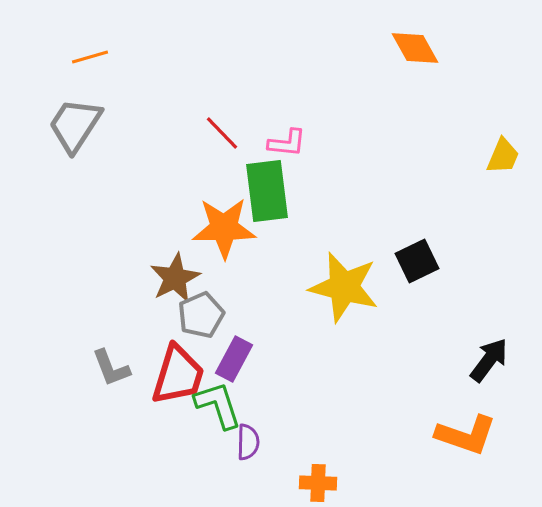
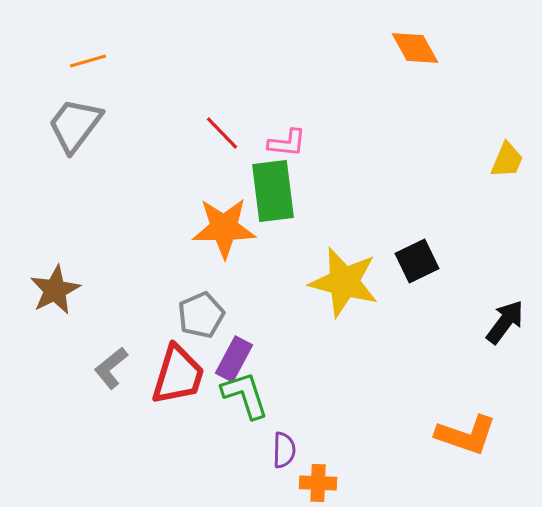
orange line: moved 2 px left, 4 px down
gray trapezoid: rotated 4 degrees clockwise
yellow trapezoid: moved 4 px right, 4 px down
green rectangle: moved 6 px right
brown star: moved 120 px left, 12 px down
yellow star: moved 5 px up
black arrow: moved 16 px right, 38 px up
gray L-shape: rotated 72 degrees clockwise
green L-shape: moved 27 px right, 10 px up
purple semicircle: moved 36 px right, 8 px down
